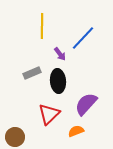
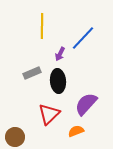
purple arrow: rotated 64 degrees clockwise
